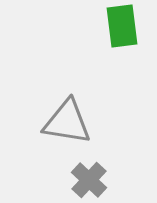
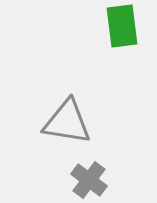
gray cross: rotated 6 degrees counterclockwise
